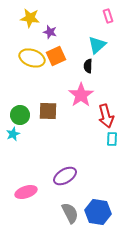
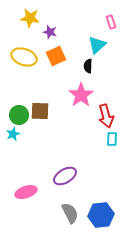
pink rectangle: moved 3 px right, 6 px down
yellow ellipse: moved 8 px left, 1 px up
brown square: moved 8 px left
green circle: moved 1 px left
blue hexagon: moved 3 px right, 3 px down; rotated 15 degrees counterclockwise
